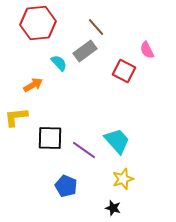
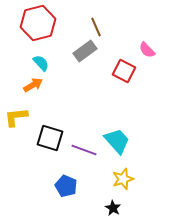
red hexagon: rotated 8 degrees counterclockwise
brown line: rotated 18 degrees clockwise
pink semicircle: rotated 18 degrees counterclockwise
cyan semicircle: moved 18 px left
black square: rotated 16 degrees clockwise
purple line: rotated 15 degrees counterclockwise
black star: rotated 14 degrees clockwise
